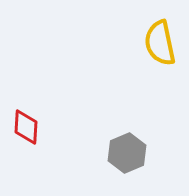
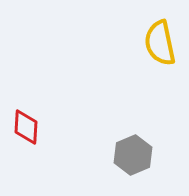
gray hexagon: moved 6 px right, 2 px down
